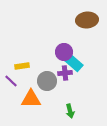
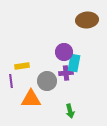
cyan rectangle: rotated 60 degrees clockwise
purple cross: moved 1 px right
purple line: rotated 40 degrees clockwise
